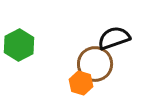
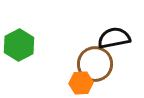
black semicircle: rotated 8 degrees clockwise
orange hexagon: rotated 20 degrees counterclockwise
